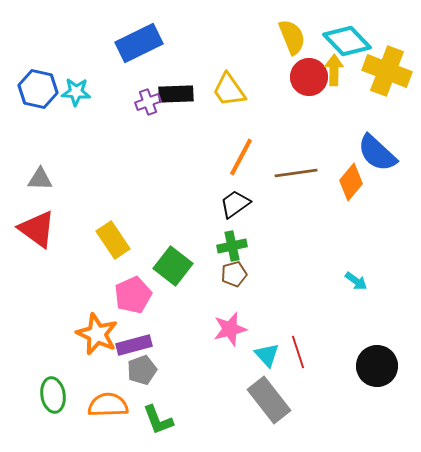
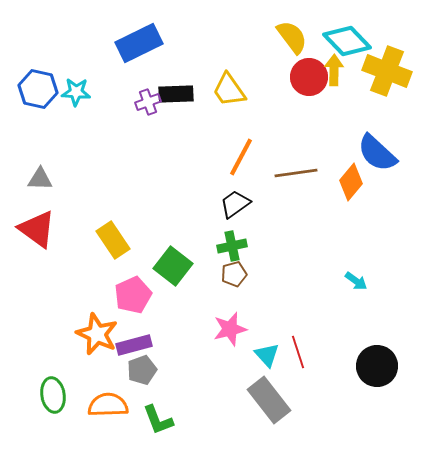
yellow semicircle: rotated 15 degrees counterclockwise
